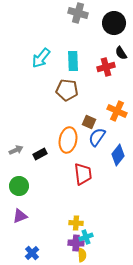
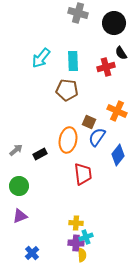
gray arrow: rotated 16 degrees counterclockwise
